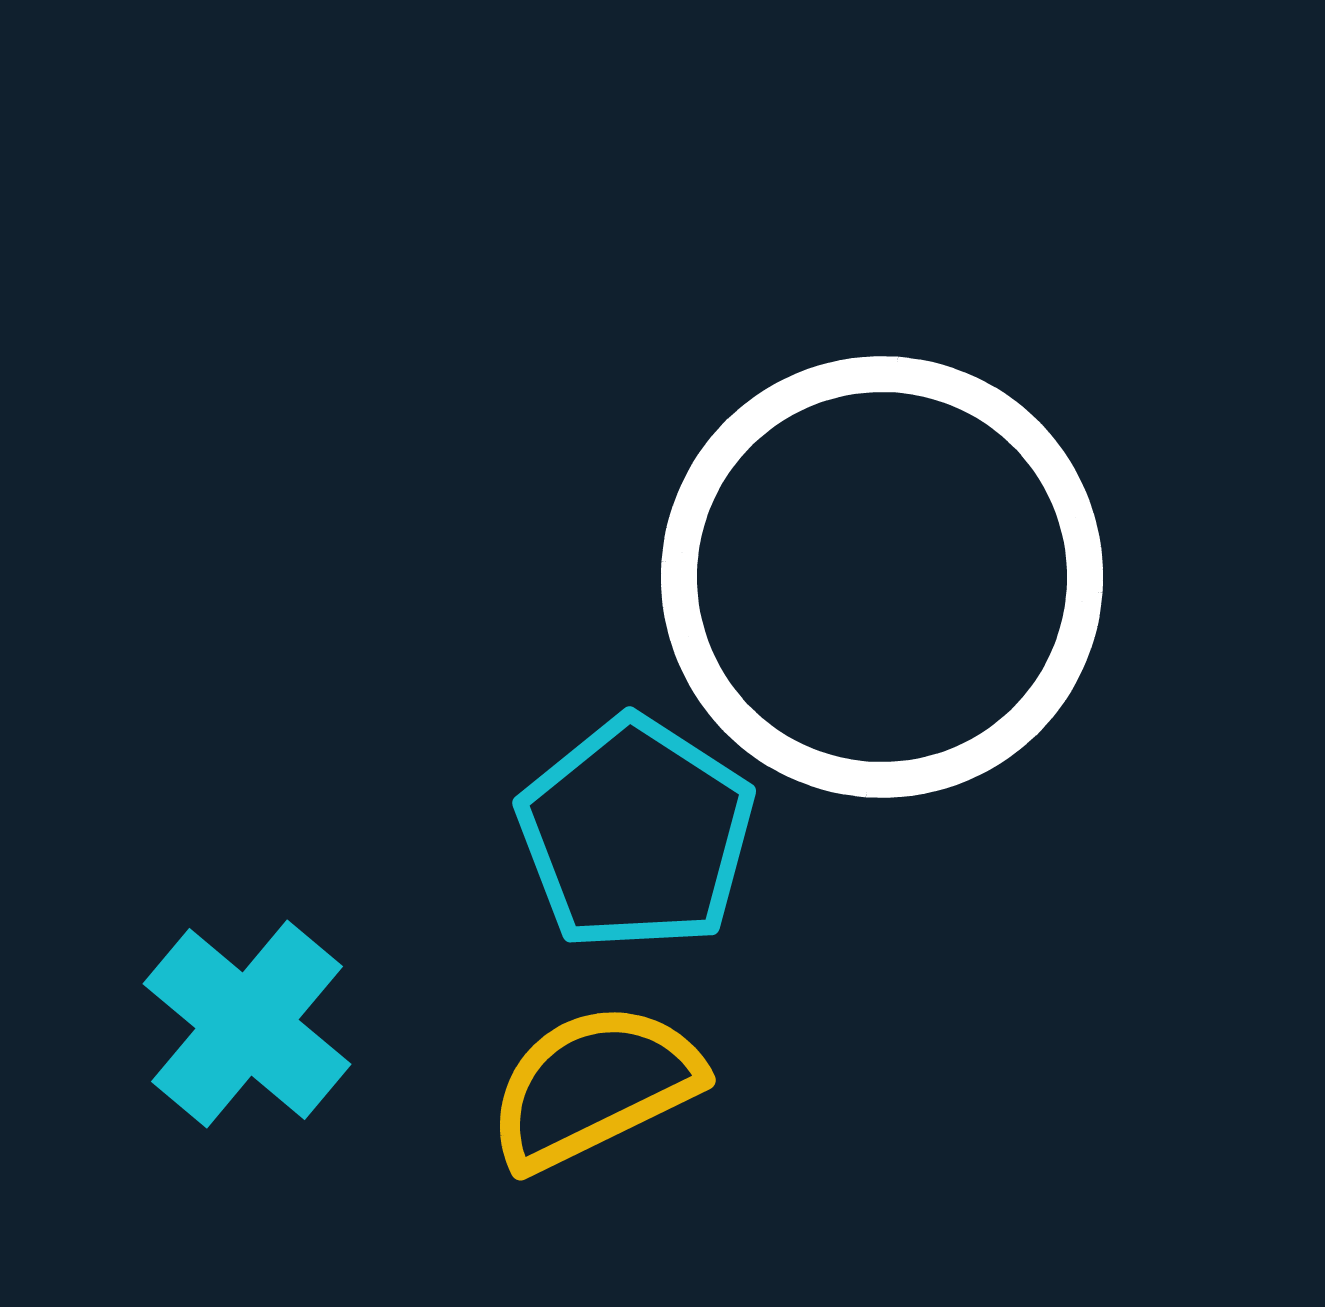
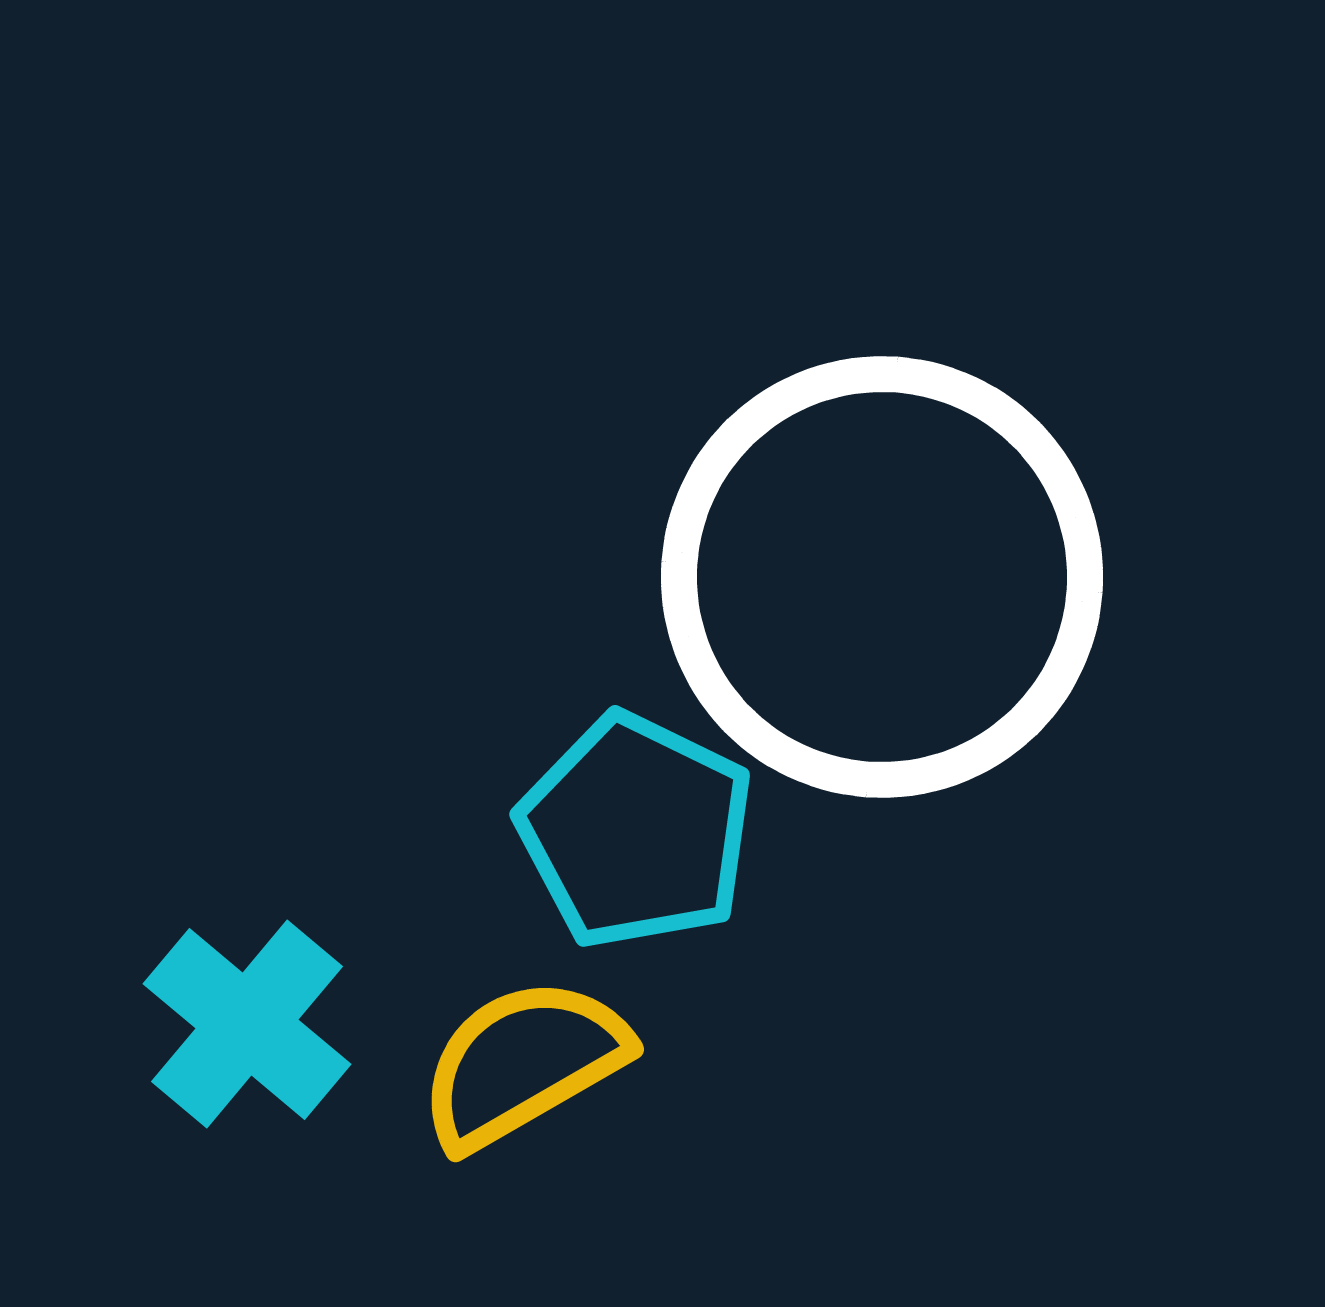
cyan pentagon: moved 3 px up; rotated 7 degrees counterclockwise
yellow semicircle: moved 71 px left, 23 px up; rotated 4 degrees counterclockwise
